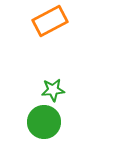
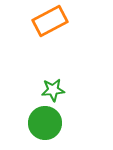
green circle: moved 1 px right, 1 px down
